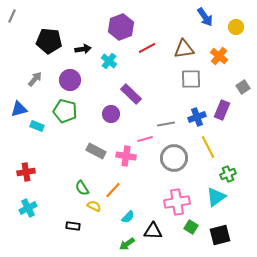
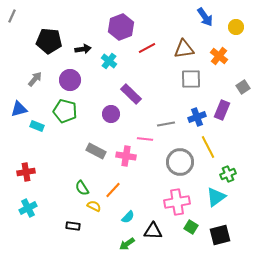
pink line at (145, 139): rotated 21 degrees clockwise
gray circle at (174, 158): moved 6 px right, 4 px down
